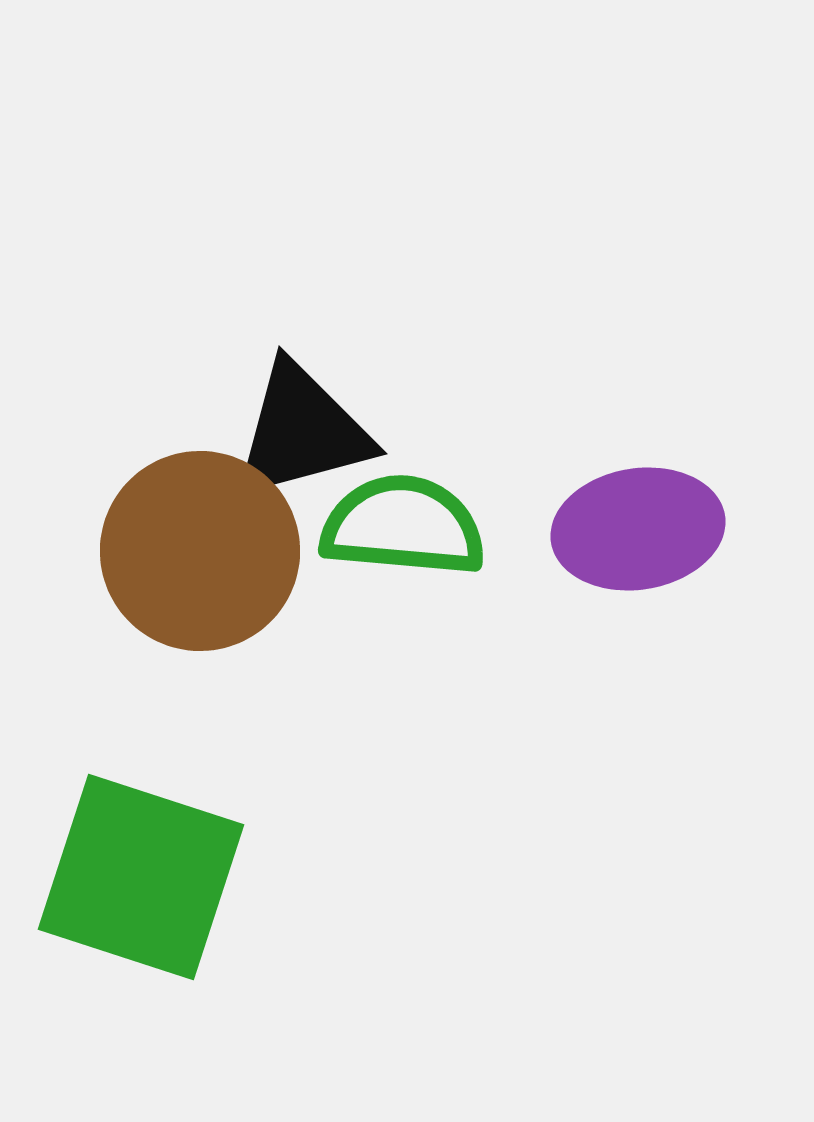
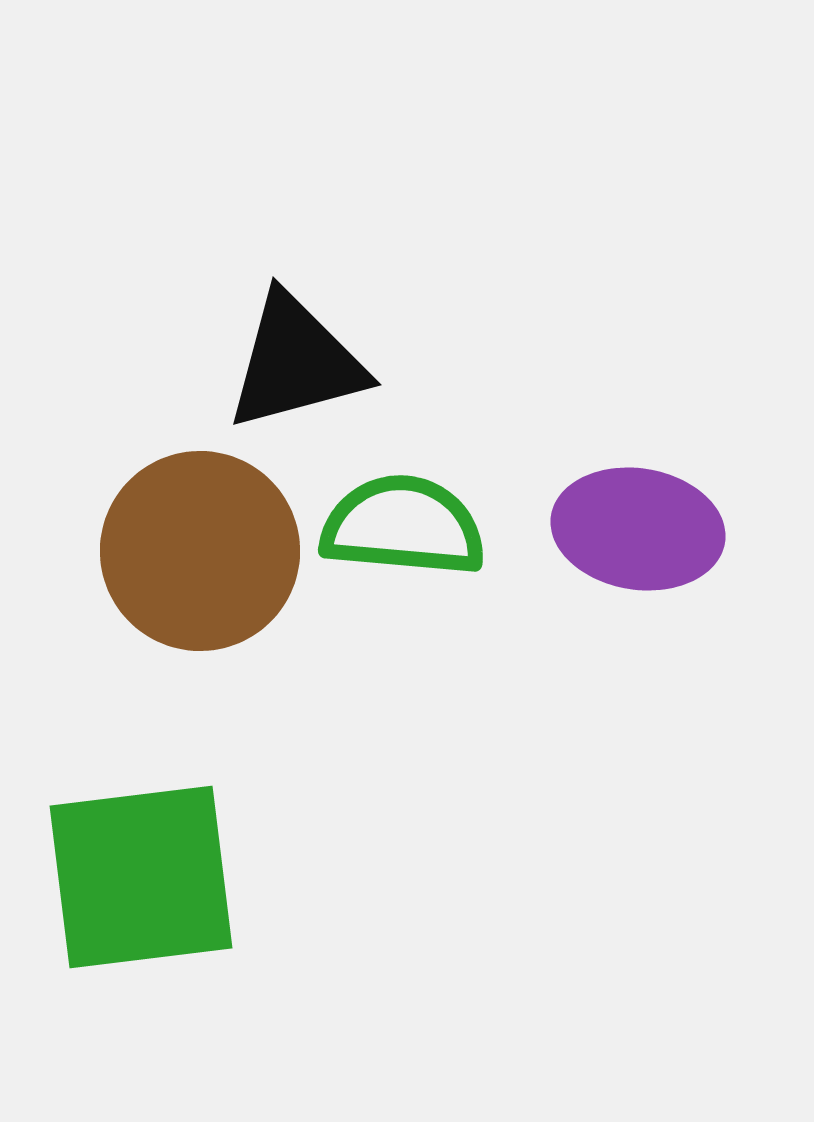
black triangle: moved 6 px left, 69 px up
purple ellipse: rotated 18 degrees clockwise
green square: rotated 25 degrees counterclockwise
